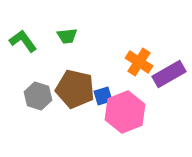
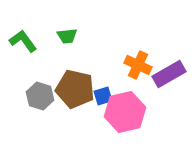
orange cross: moved 1 px left, 3 px down; rotated 8 degrees counterclockwise
gray hexagon: moved 2 px right
pink hexagon: rotated 9 degrees clockwise
